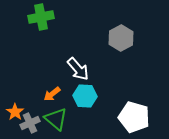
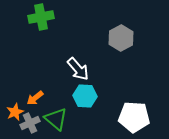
orange arrow: moved 17 px left, 4 px down
orange star: rotated 12 degrees clockwise
white pentagon: rotated 12 degrees counterclockwise
